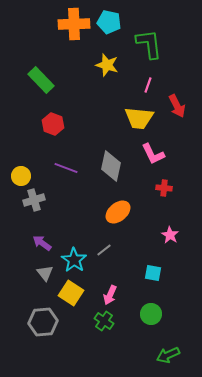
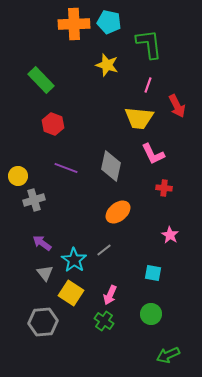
yellow circle: moved 3 px left
